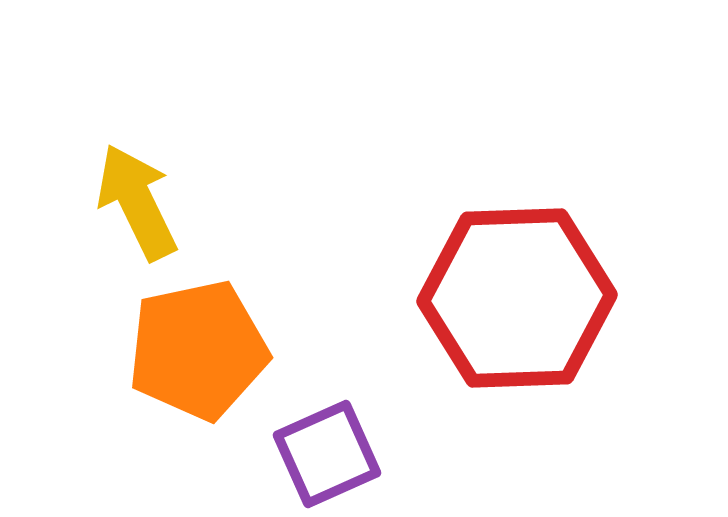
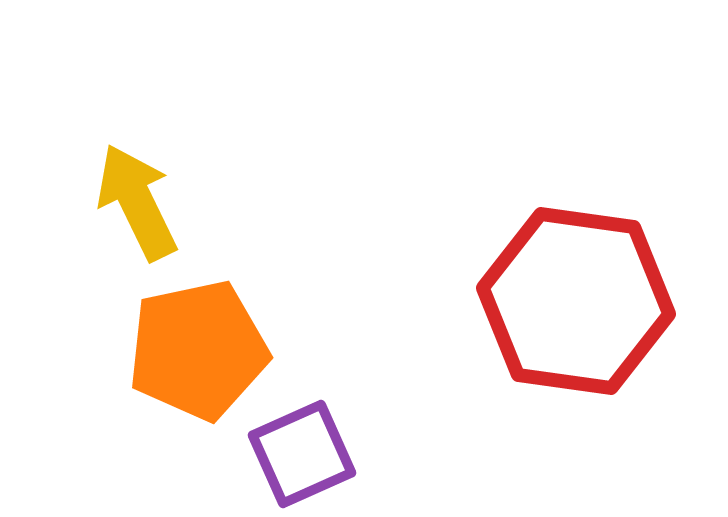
red hexagon: moved 59 px right, 3 px down; rotated 10 degrees clockwise
purple square: moved 25 px left
